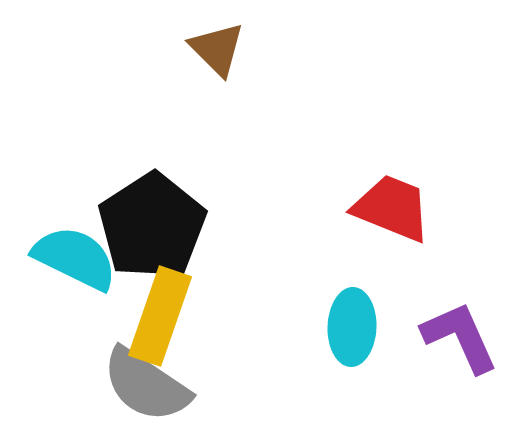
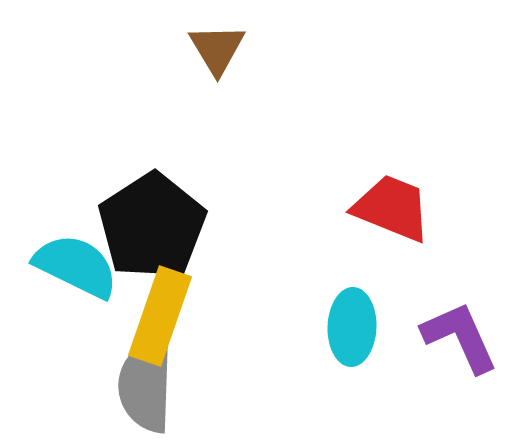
brown triangle: rotated 14 degrees clockwise
cyan semicircle: moved 1 px right, 8 px down
gray semicircle: rotated 58 degrees clockwise
